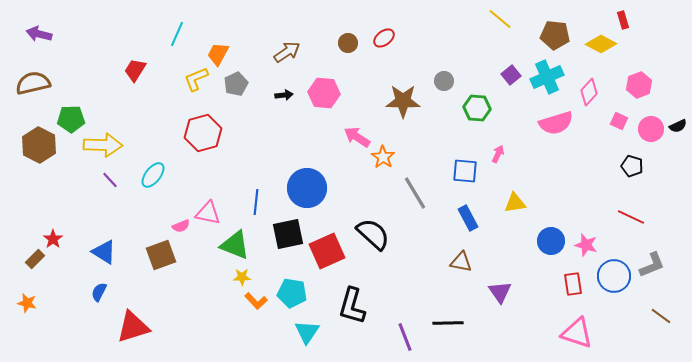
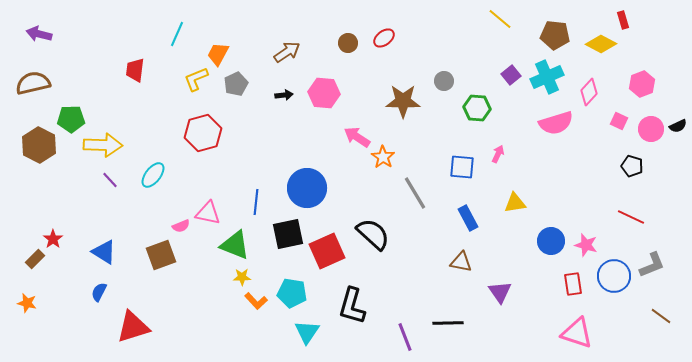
red trapezoid at (135, 70): rotated 25 degrees counterclockwise
pink hexagon at (639, 85): moved 3 px right, 1 px up
blue square at (465, 171): moved 3 px left, 4 px up
